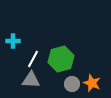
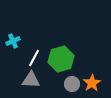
cyan cross: rotated 24 degrees counterclockwise
white line: moved 1 px right, 1 px up
orange star: rotated 18 degrees clockwise
